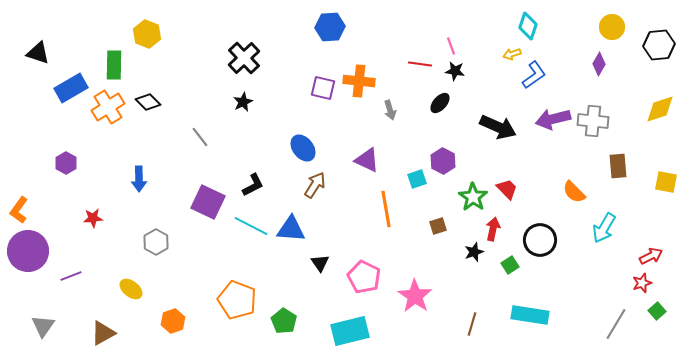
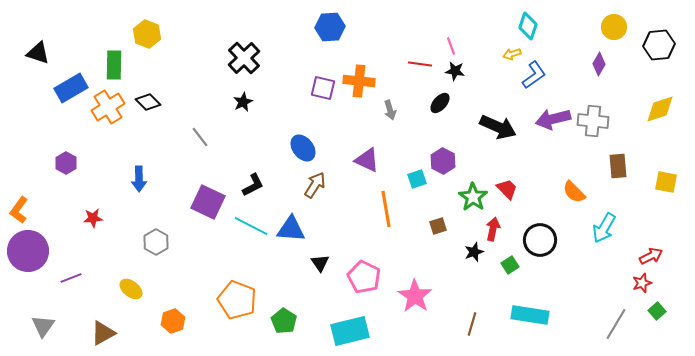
yellow circle at (612, 27): moved 2 px right
purple line at (71, 276): moved 2 px down
